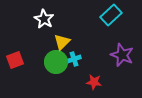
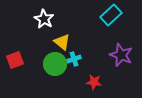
yellow triangle: rotated 36 degrees counterclockwise
purple star: moved 1 px left
green circle: moved 1 px left, 2 px down
